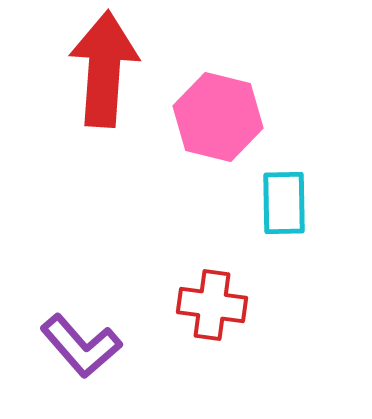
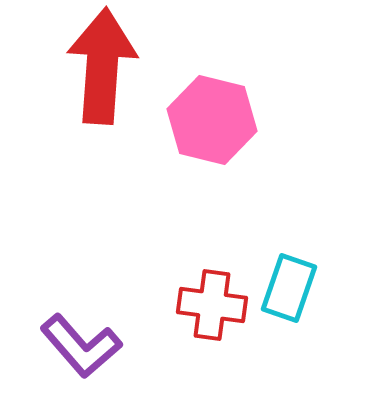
red arrow: moved 2 px left, 3 px up
pink hexagon: moved 6 px left, 3 px down
cyan rectangle: moved 5 px right, 85 px down; rotated 20 degrees clockwise
